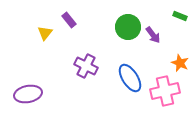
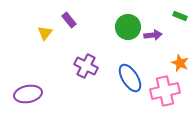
purple arrow: rotated 60 degrees counterclockwise
